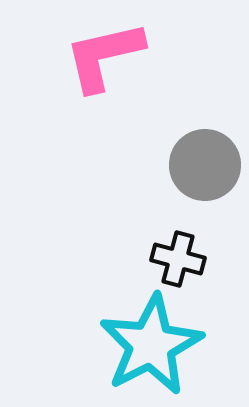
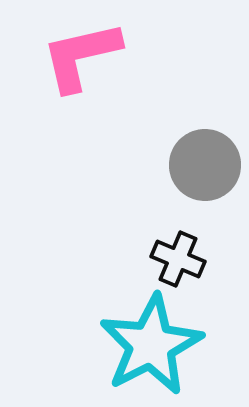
pink L-shape: moved 23 px left
black cross: rotated 8 degrees clockwise
